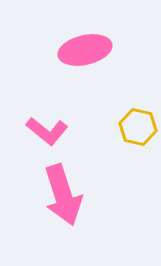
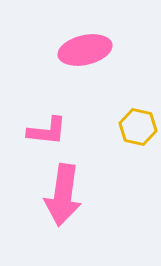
pink L-shape: rotated 33 degrees counterclockwise
pink arrow: rotated 26 degrees clockwise
